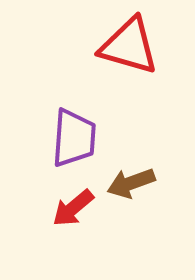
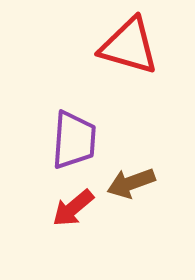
purple trapezoid: moved 2 px down
